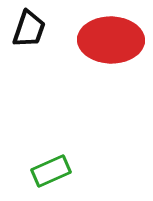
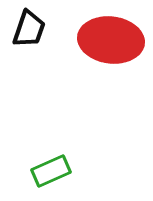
red ellipse: rotated 6 degrees clockwise
